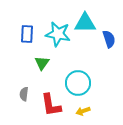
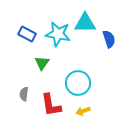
blue rectangle: rotated 66 degrees counterclockwise
